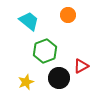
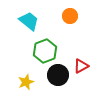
orange circle: moved 2 px right, 1 px down
black circle: moved 1 px left, 3 px up
